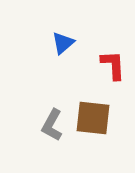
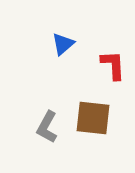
blue triangle: moved 1 px down
gray L-shape: moved 5 px left, 2 px down
